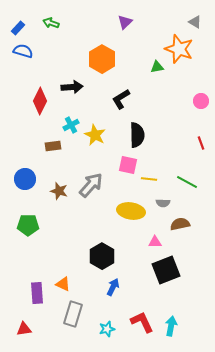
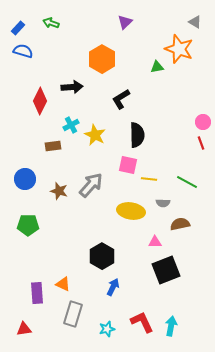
pink circle: moved 2 px right, 21 px down
